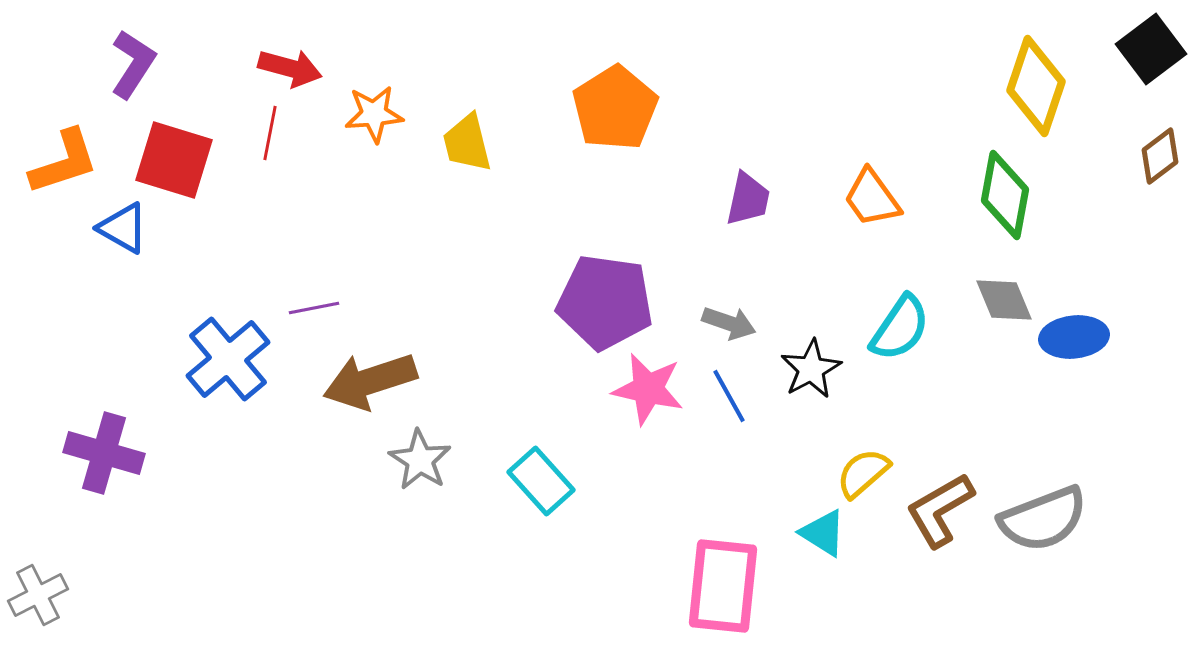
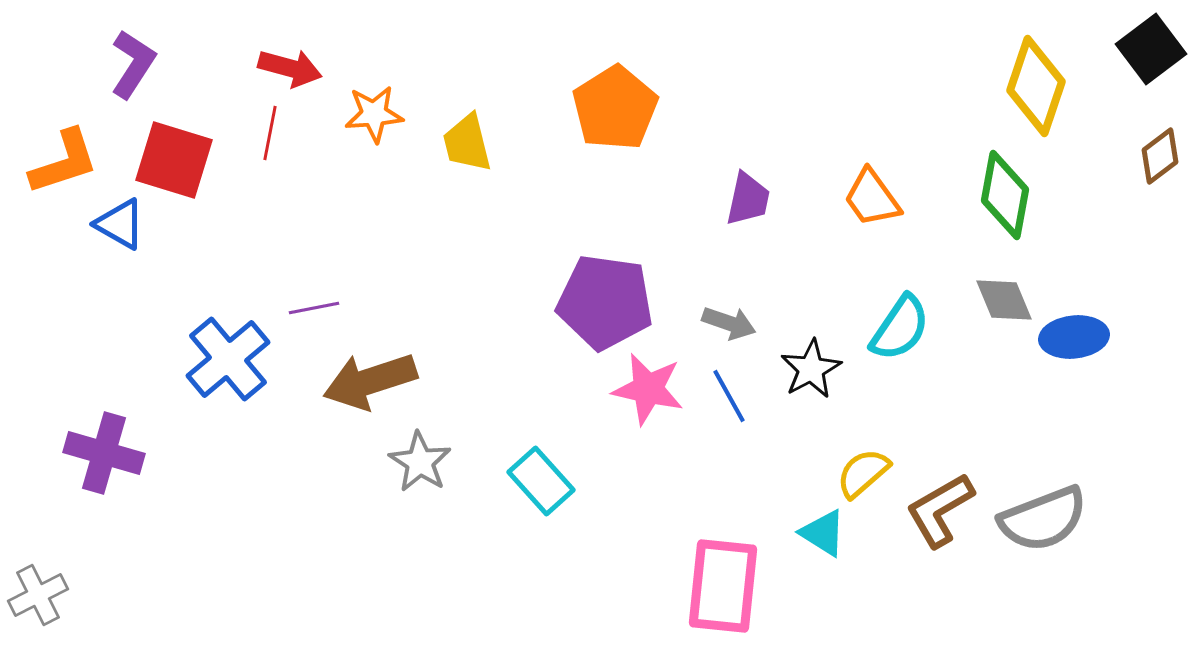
blue triangle: moved 3 px left, 4 px up
gray star: moved 2 px down
